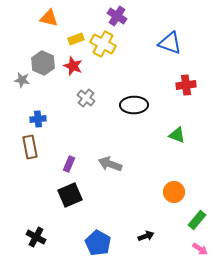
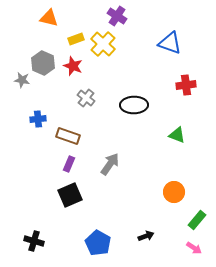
yellow cross: rotated 15 degrees clockwise
brown rectangle: moved 38 px right, 11 px up; rotated 60 degrees counterclockwise
gray arrow: rotated 105 degrees clockwise
black cross: moved 2 px left, 4 px down; rotated 12 degrees counterclockwise
pink arrow: moved 6 px left, 1 px up
